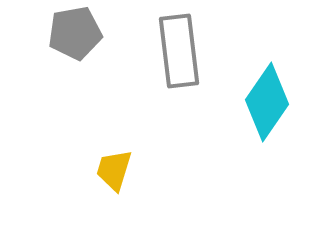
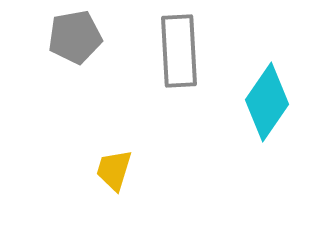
gray pentagon: moved 4 px down
gray rectangle: rotated 4 degrees clockwise
